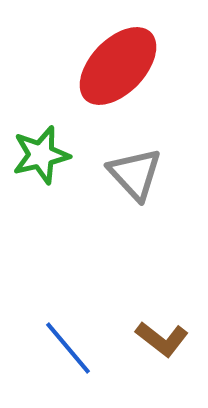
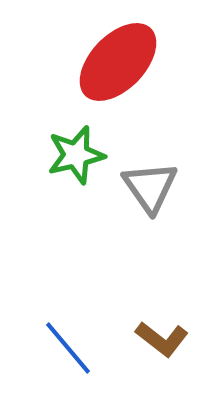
red ellipse: moved 4 px up
green star: moved 35 px right
gray triangle: moved 15 px right, 13 px down; rotated 8 degrees clockwise
